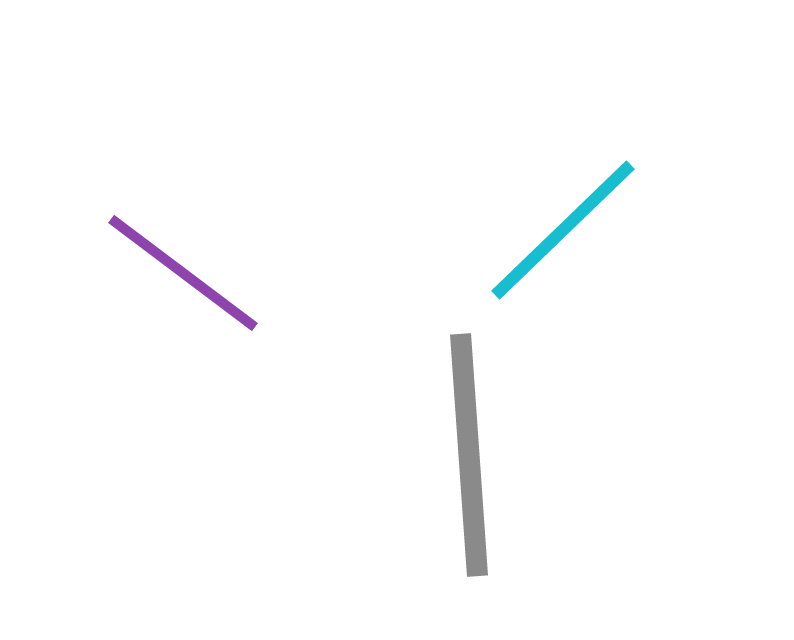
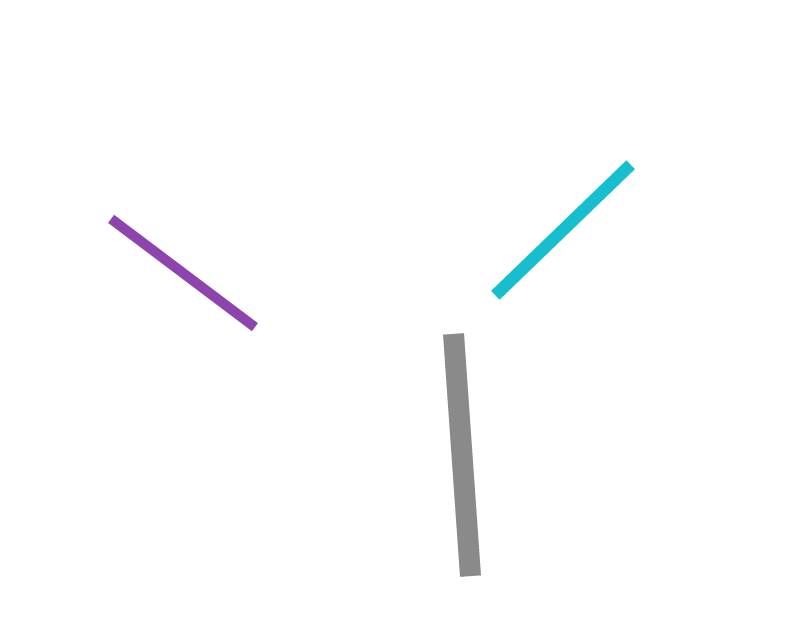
gray line: moved 7 px left
